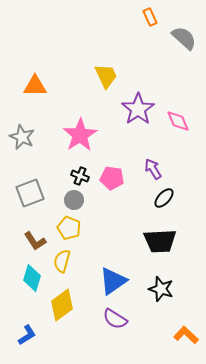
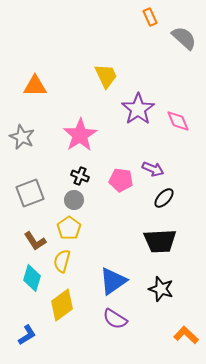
purple arrow: rotated 145 degrees clockwise
pink pentagon: moved 9 px right, 2 px down
yellow pentagon: rotated 15 degrees clockwise
